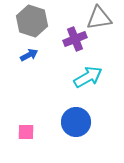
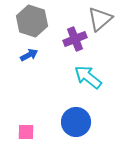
gray triangle: moved 1 px right, 1 px down; rotated 32 degrees counterclockwise
cyan arrow: rotated 112 degrees counterclockwise
